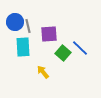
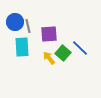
cyan rectangle: moved 1 px left
yellow arrow: moved 6 px right, 14 px up
